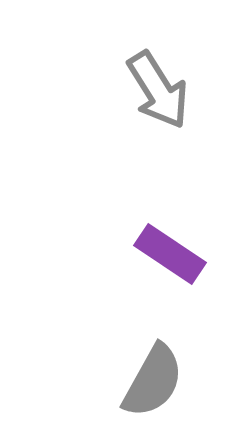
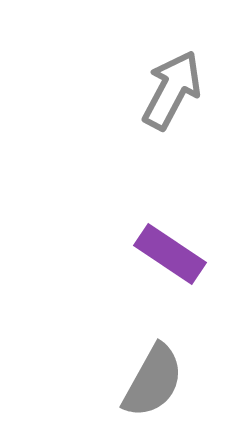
gray arrow: moved 14 px right; rotated 120 degrees counterclockwise
